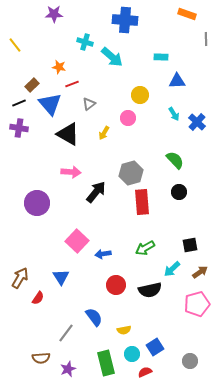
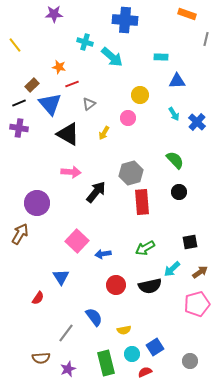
gray line at (206, 39): rotated 16 degrees clockwise
black square at (190, 245): moved 3 px up
brown arrow at (20, 278): moved 44 px up
black semicircle at (150, 290): moved 4 px up
